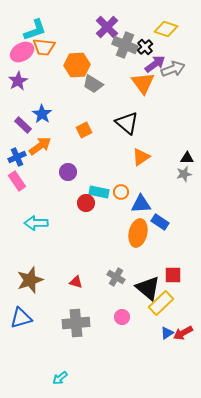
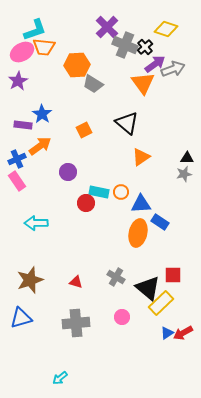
purple rectangle at (23, 125): rotated 36 degrees counterclockwise
blue cross at (17, 157): moved 2 px down
